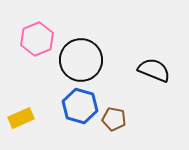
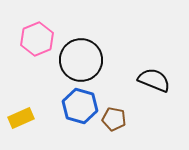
black semicircle: moved 10 px down
